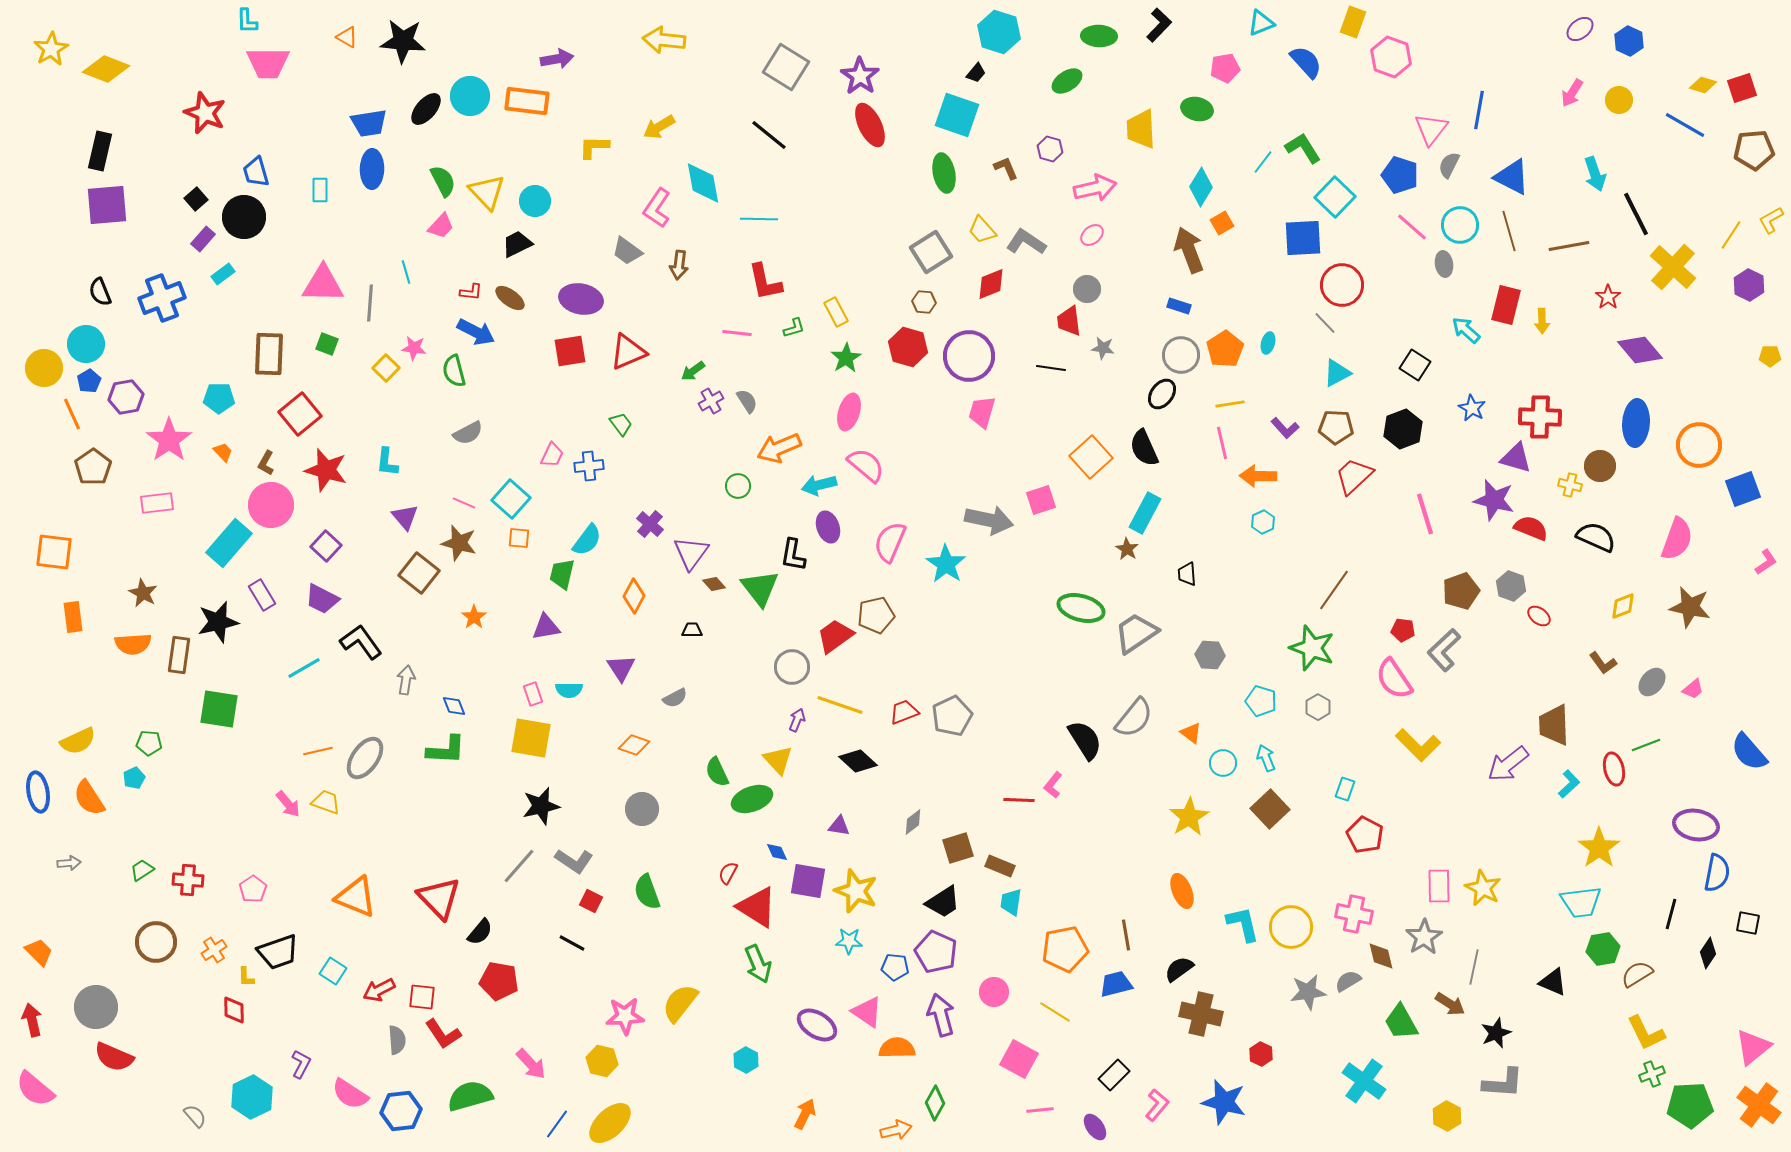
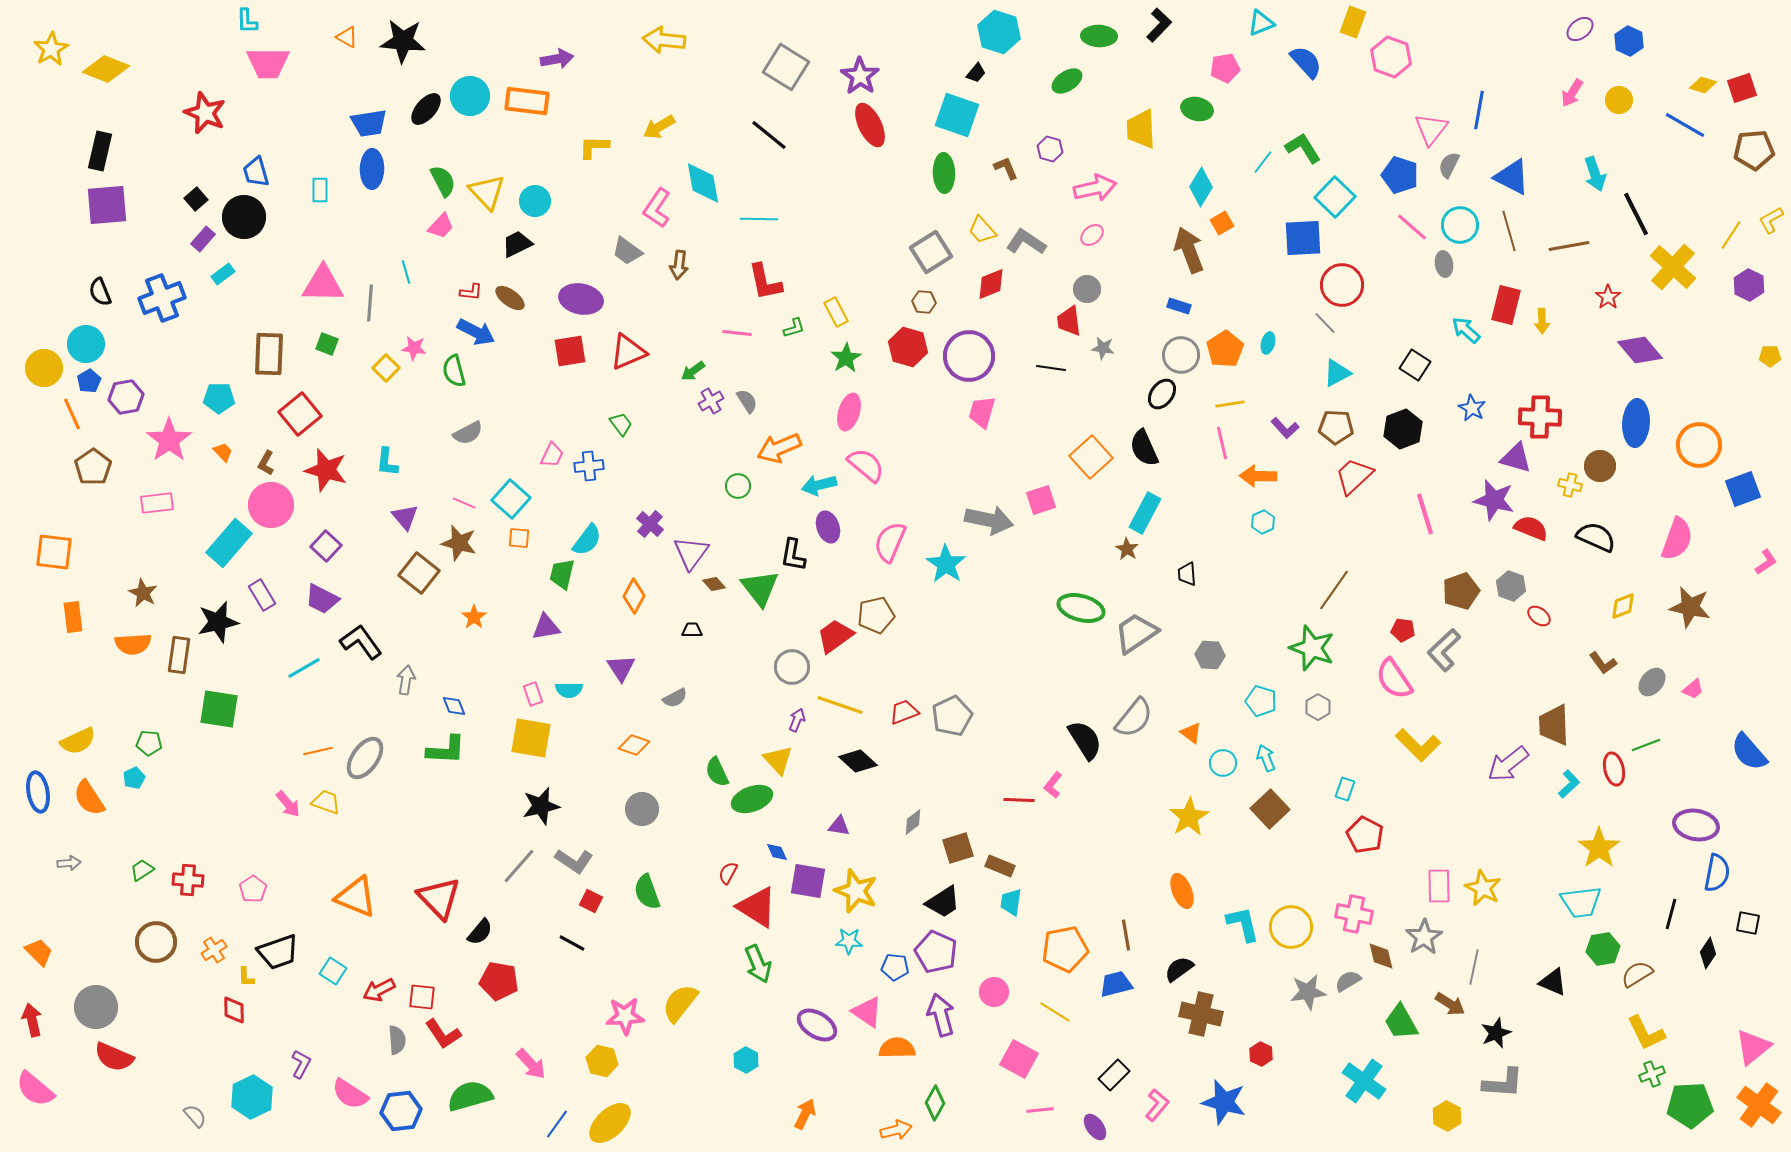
green ellipse at (944, 173): rotated 9 degrees clockwise
